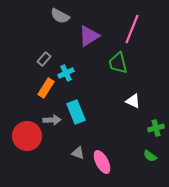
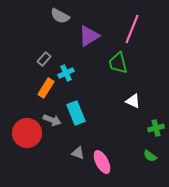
cyan rectangle: moved 1 px down
gray arrow: rotated 24 degrees clockwise
red circle: moved 3 px up
